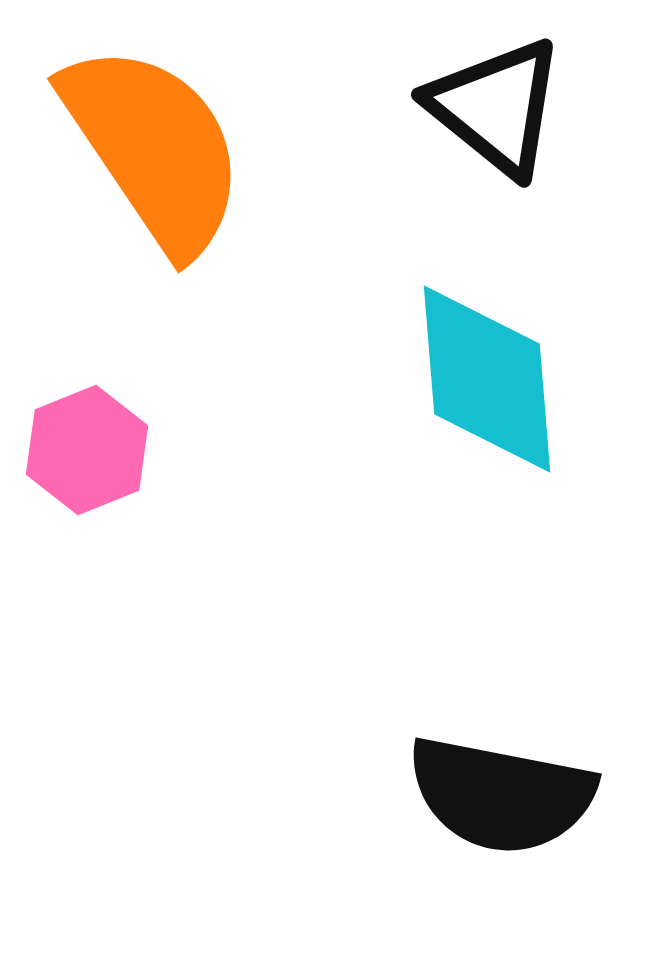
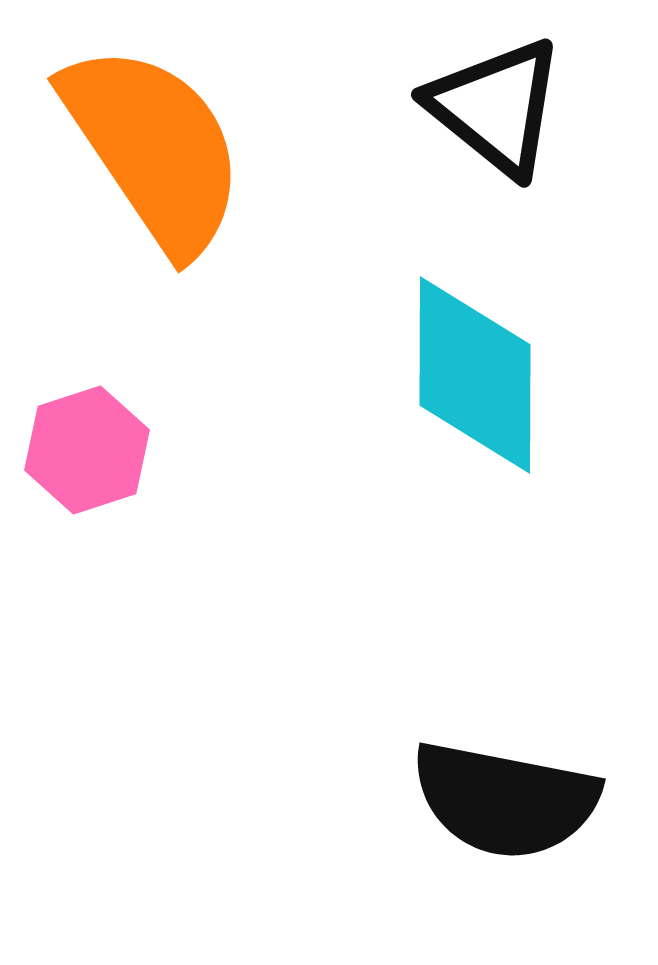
cyan diamond: moved 12 px left, 4 px up; rotated 5 degrees clockwise
pink hexagon: rotated 4 degrees clockwise
black semicircle: moved 4 px right, 5 px down
